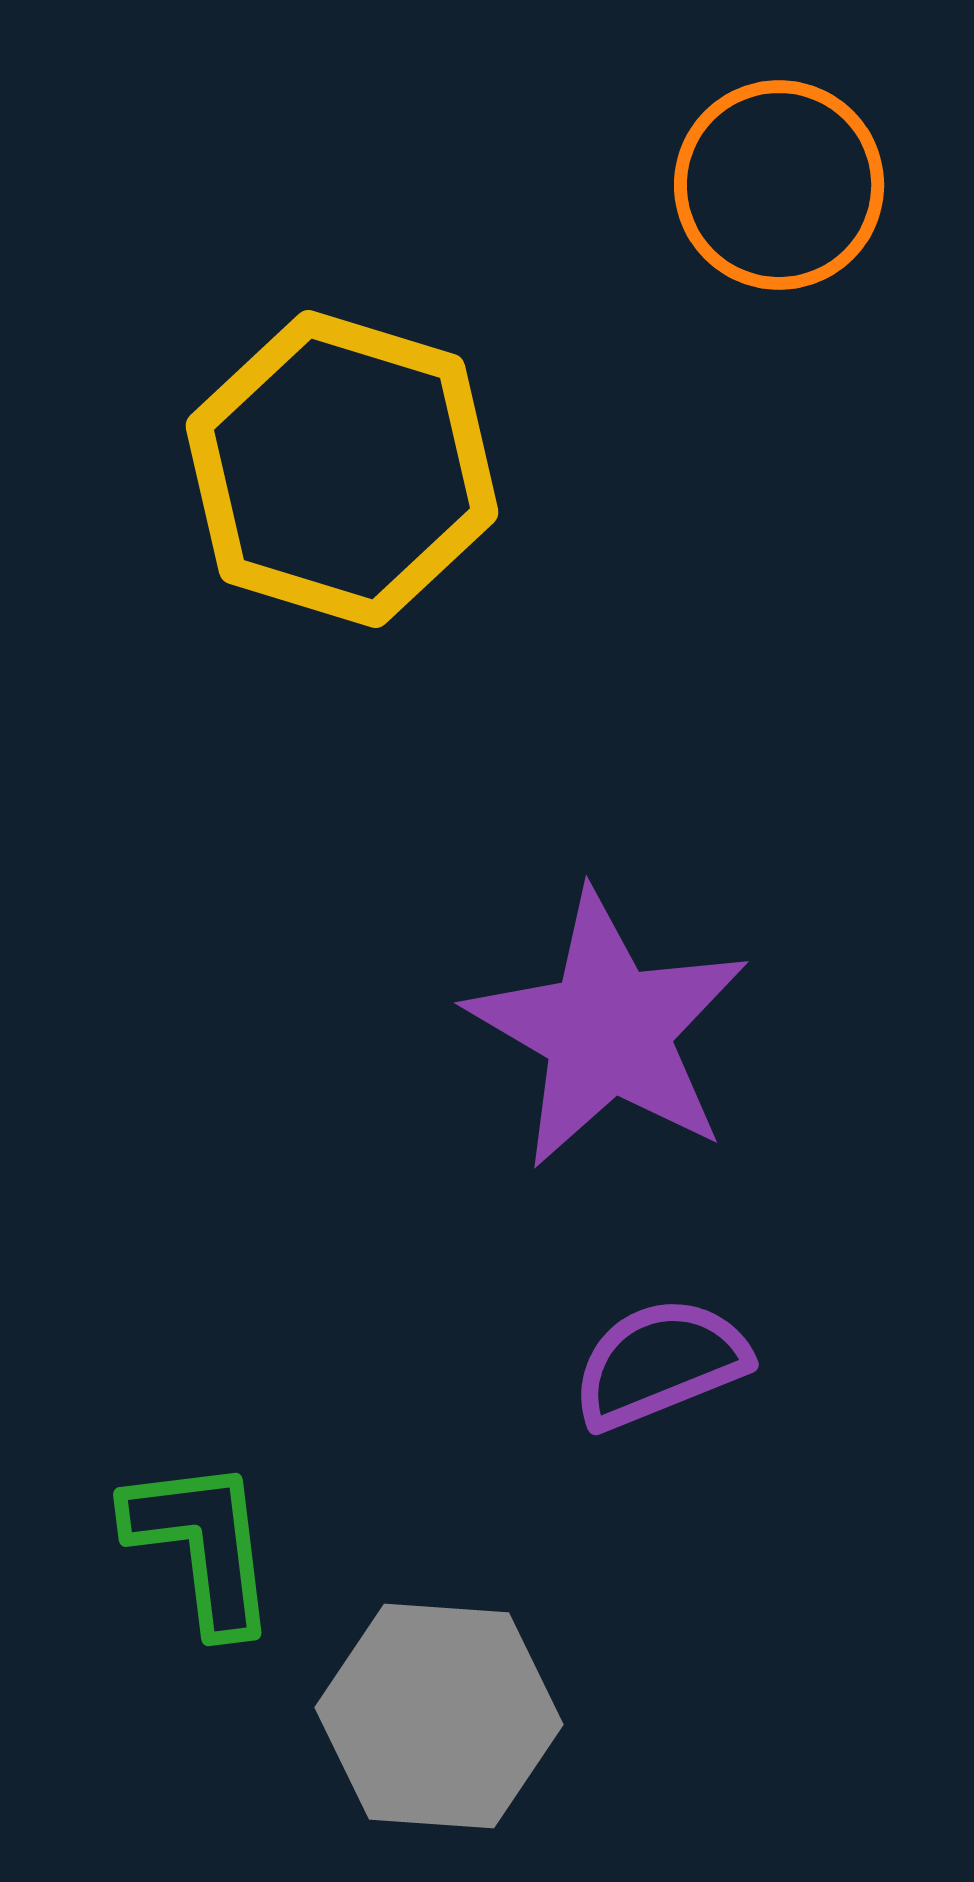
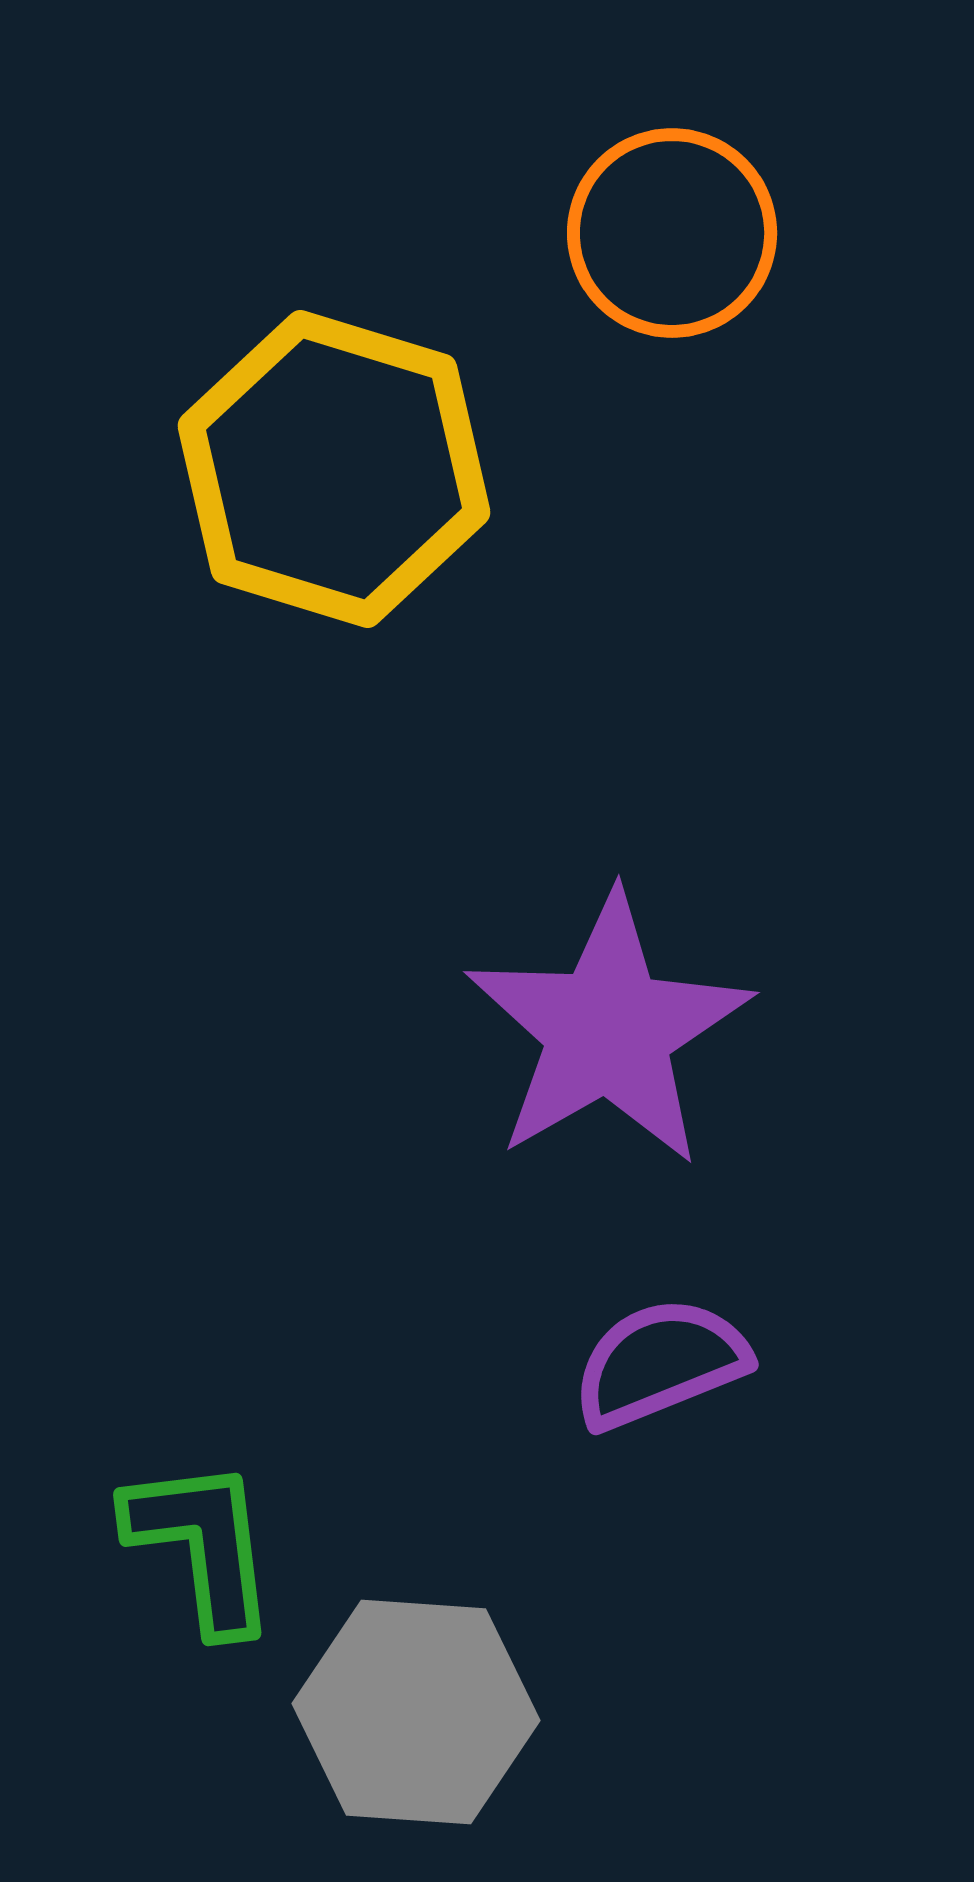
orange circle: moved 107 px left, 48 px down
yellow hexagon: moved 8 px left
purple star: rotated 12 degrees clockwise
gray hexagon: moved 23 px left, 4 px up
